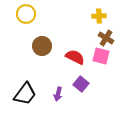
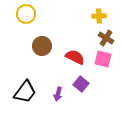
pink square: moved 2 px right, 3 px down
black trapezoid: moved 2 px up
